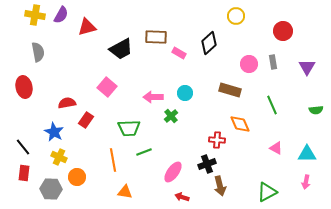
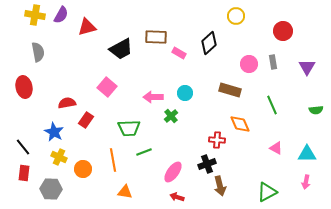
orange circle at (77, 177): moved 6 px right, 8 px up
red arrow at (182, 197): moved 5 px left
